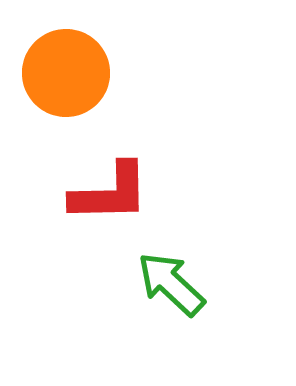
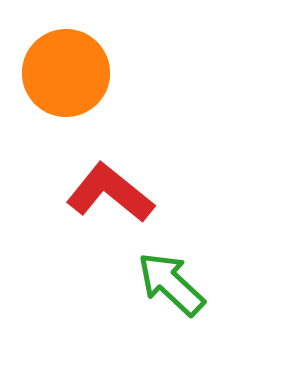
red L-shape: rotated 140 degrees counterclockwise
